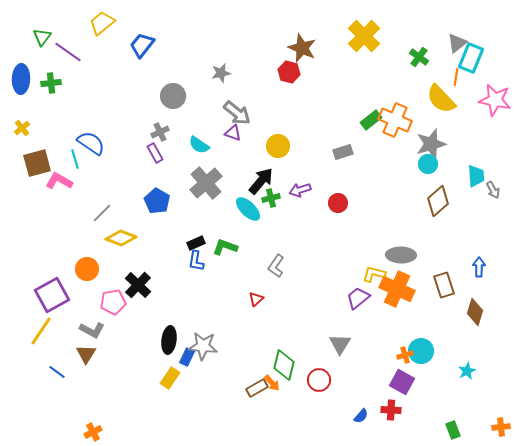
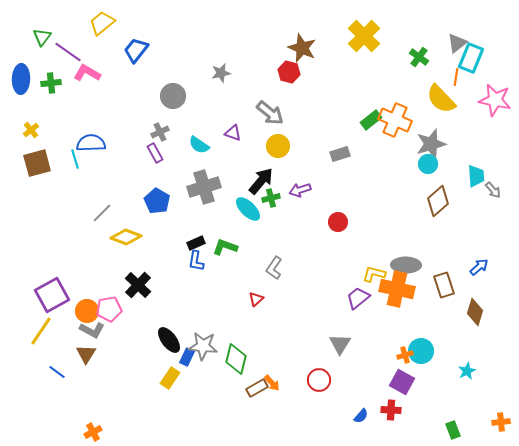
blue trapezoid at (142, 45): moved 6 px left, 5 px down
gray arrow at (237, 113): moved 33 px right
yellow cross at (22, 128): moved 9 px right, 2 px down
blue semicircle at (91, 143): rotated 36 degrees counterclockwise
gray rectangle at (343, 152): moved 3 px left, 2 px down
pink L-shape at (59, 181): moved 28 px right, 108 px up
gray cross at (206, 183): moved 2 px left, 4 px down; rotated 24 degrees clockwise
gray arrow at (493, 190): rotated 12 degrees counterclockwise
red circle at (338, 203): moved 19 px down
yellow diamond at (121, 238): moved 5 px right, 1 px up
gray ellipse at (401, 255): moved 5 px right, 10 px down
gray L-shape at (276, 266): moved 2 px left, 2 px down
blue arrow at (479, 267): rotated 48 degrees clockwise
orange circle at (87, 269): moved 42 px down
orange cross at (397, 289): rotated 12 degrees counterclockwise
pink pentagon at (113, 302): moved 4 px left, 7 px down
black ellipse at (169, 340): rotated 44 degrees counterclockwise
green diamond at (284, 365): moved 48 px left, 6 px up
orange cross at (501, 427): moved 5 px up
